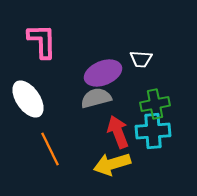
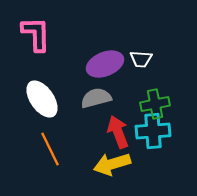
pink L-shape: moved 6 px left, 7 px up
purple ellipse: moved 2 px right, 9 px up
white ellipse: moved 14 px right
